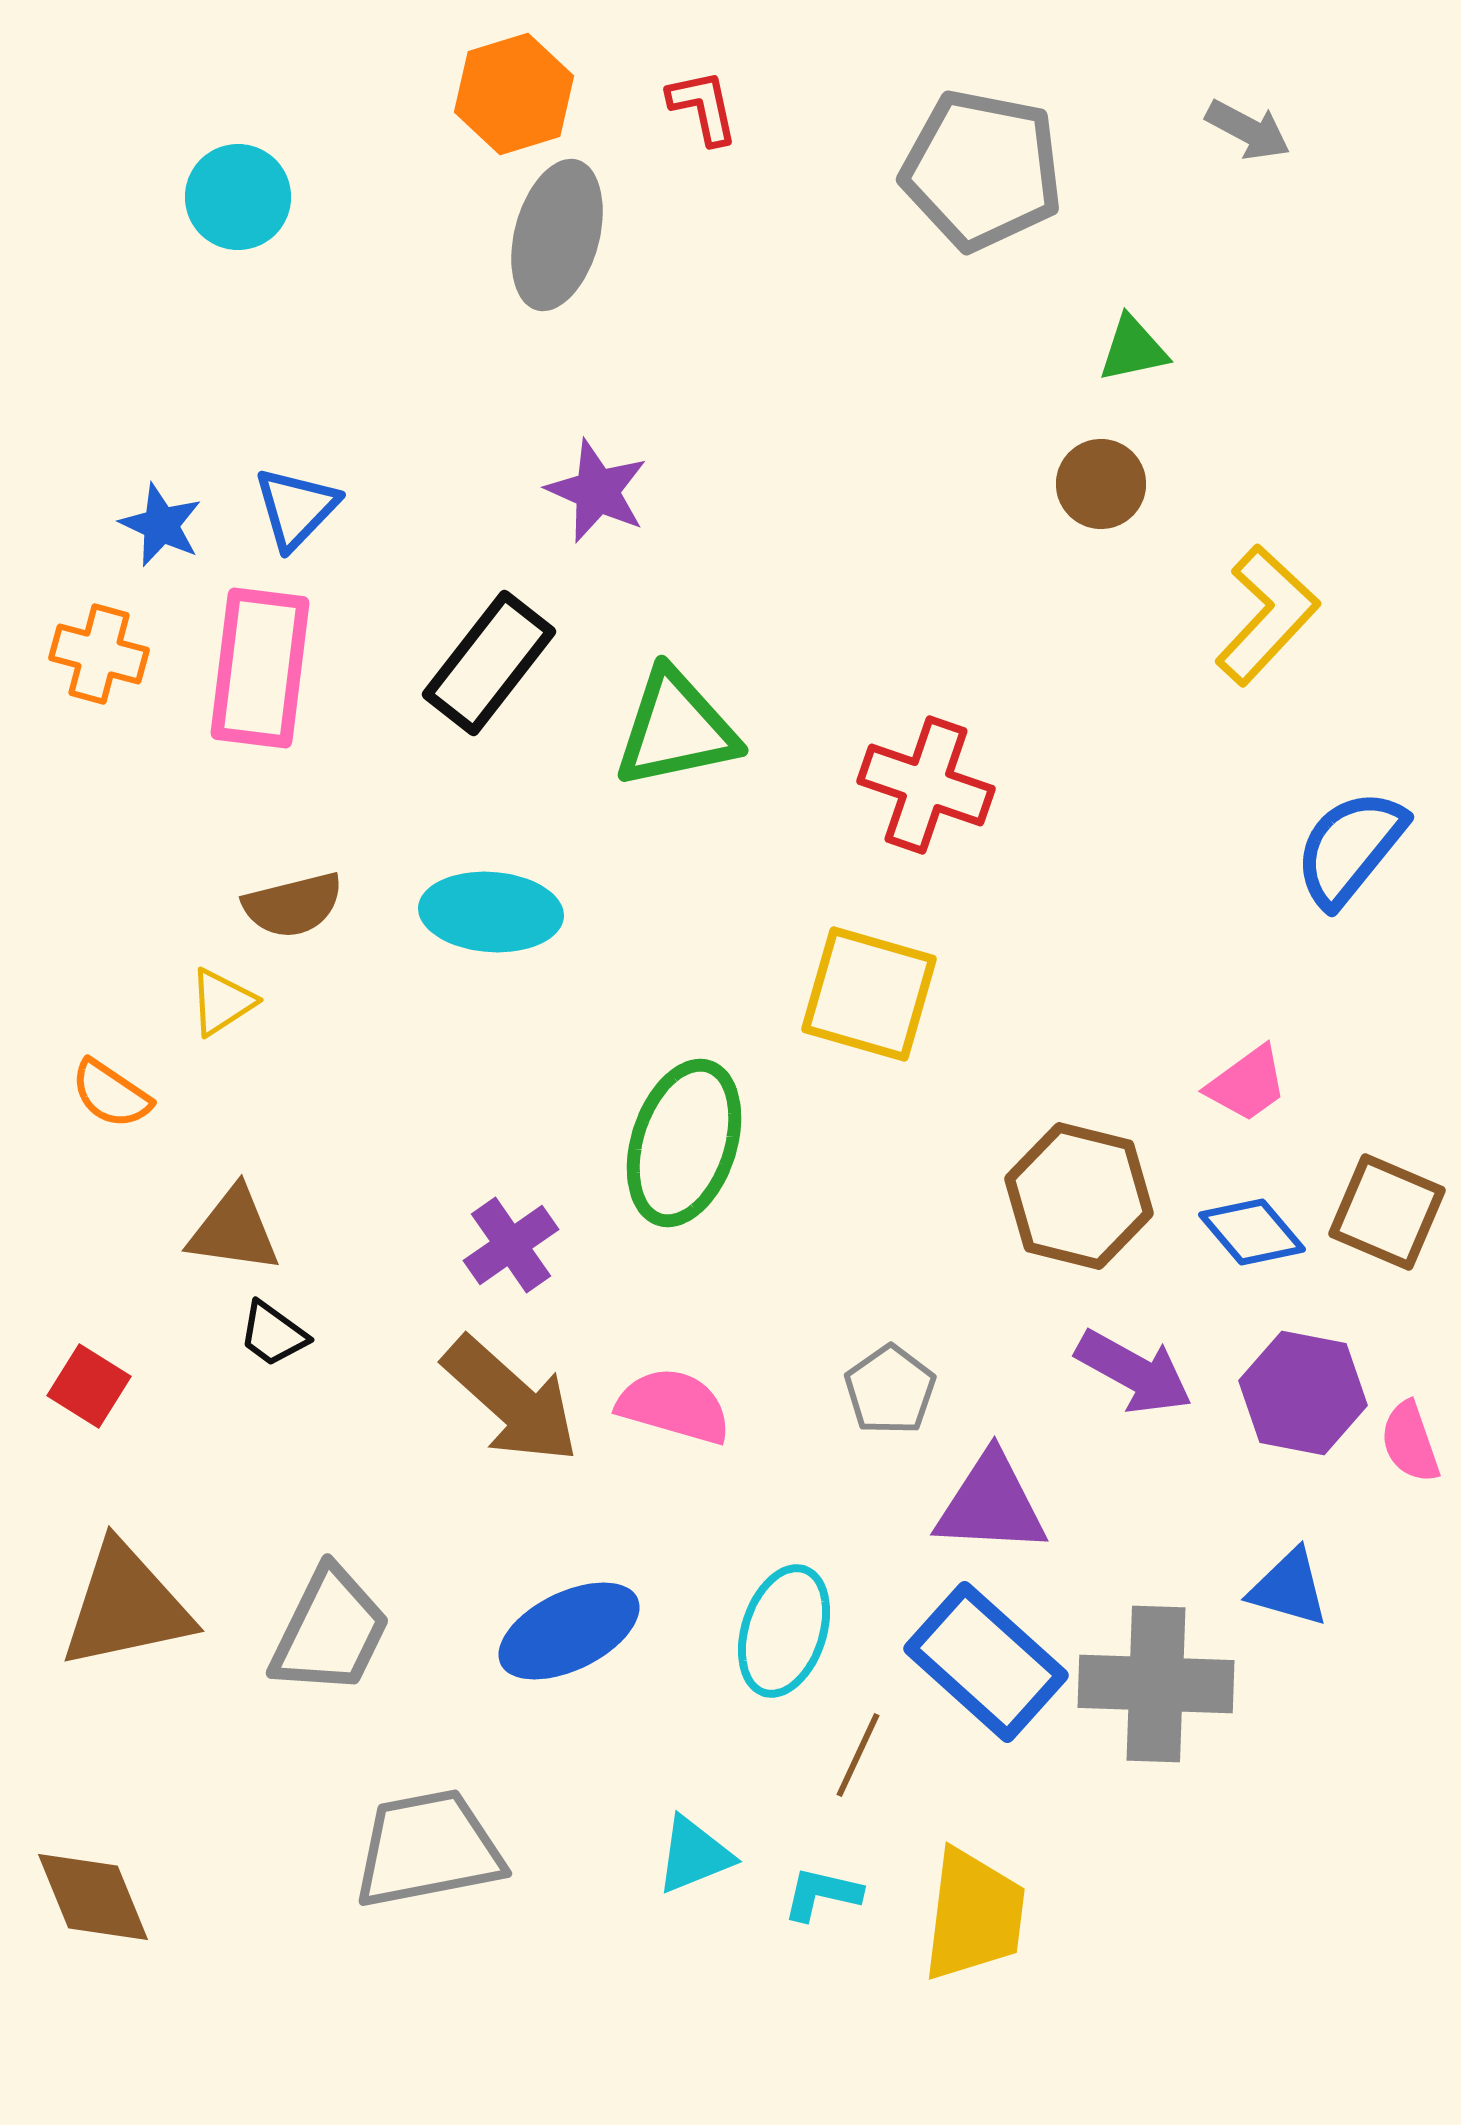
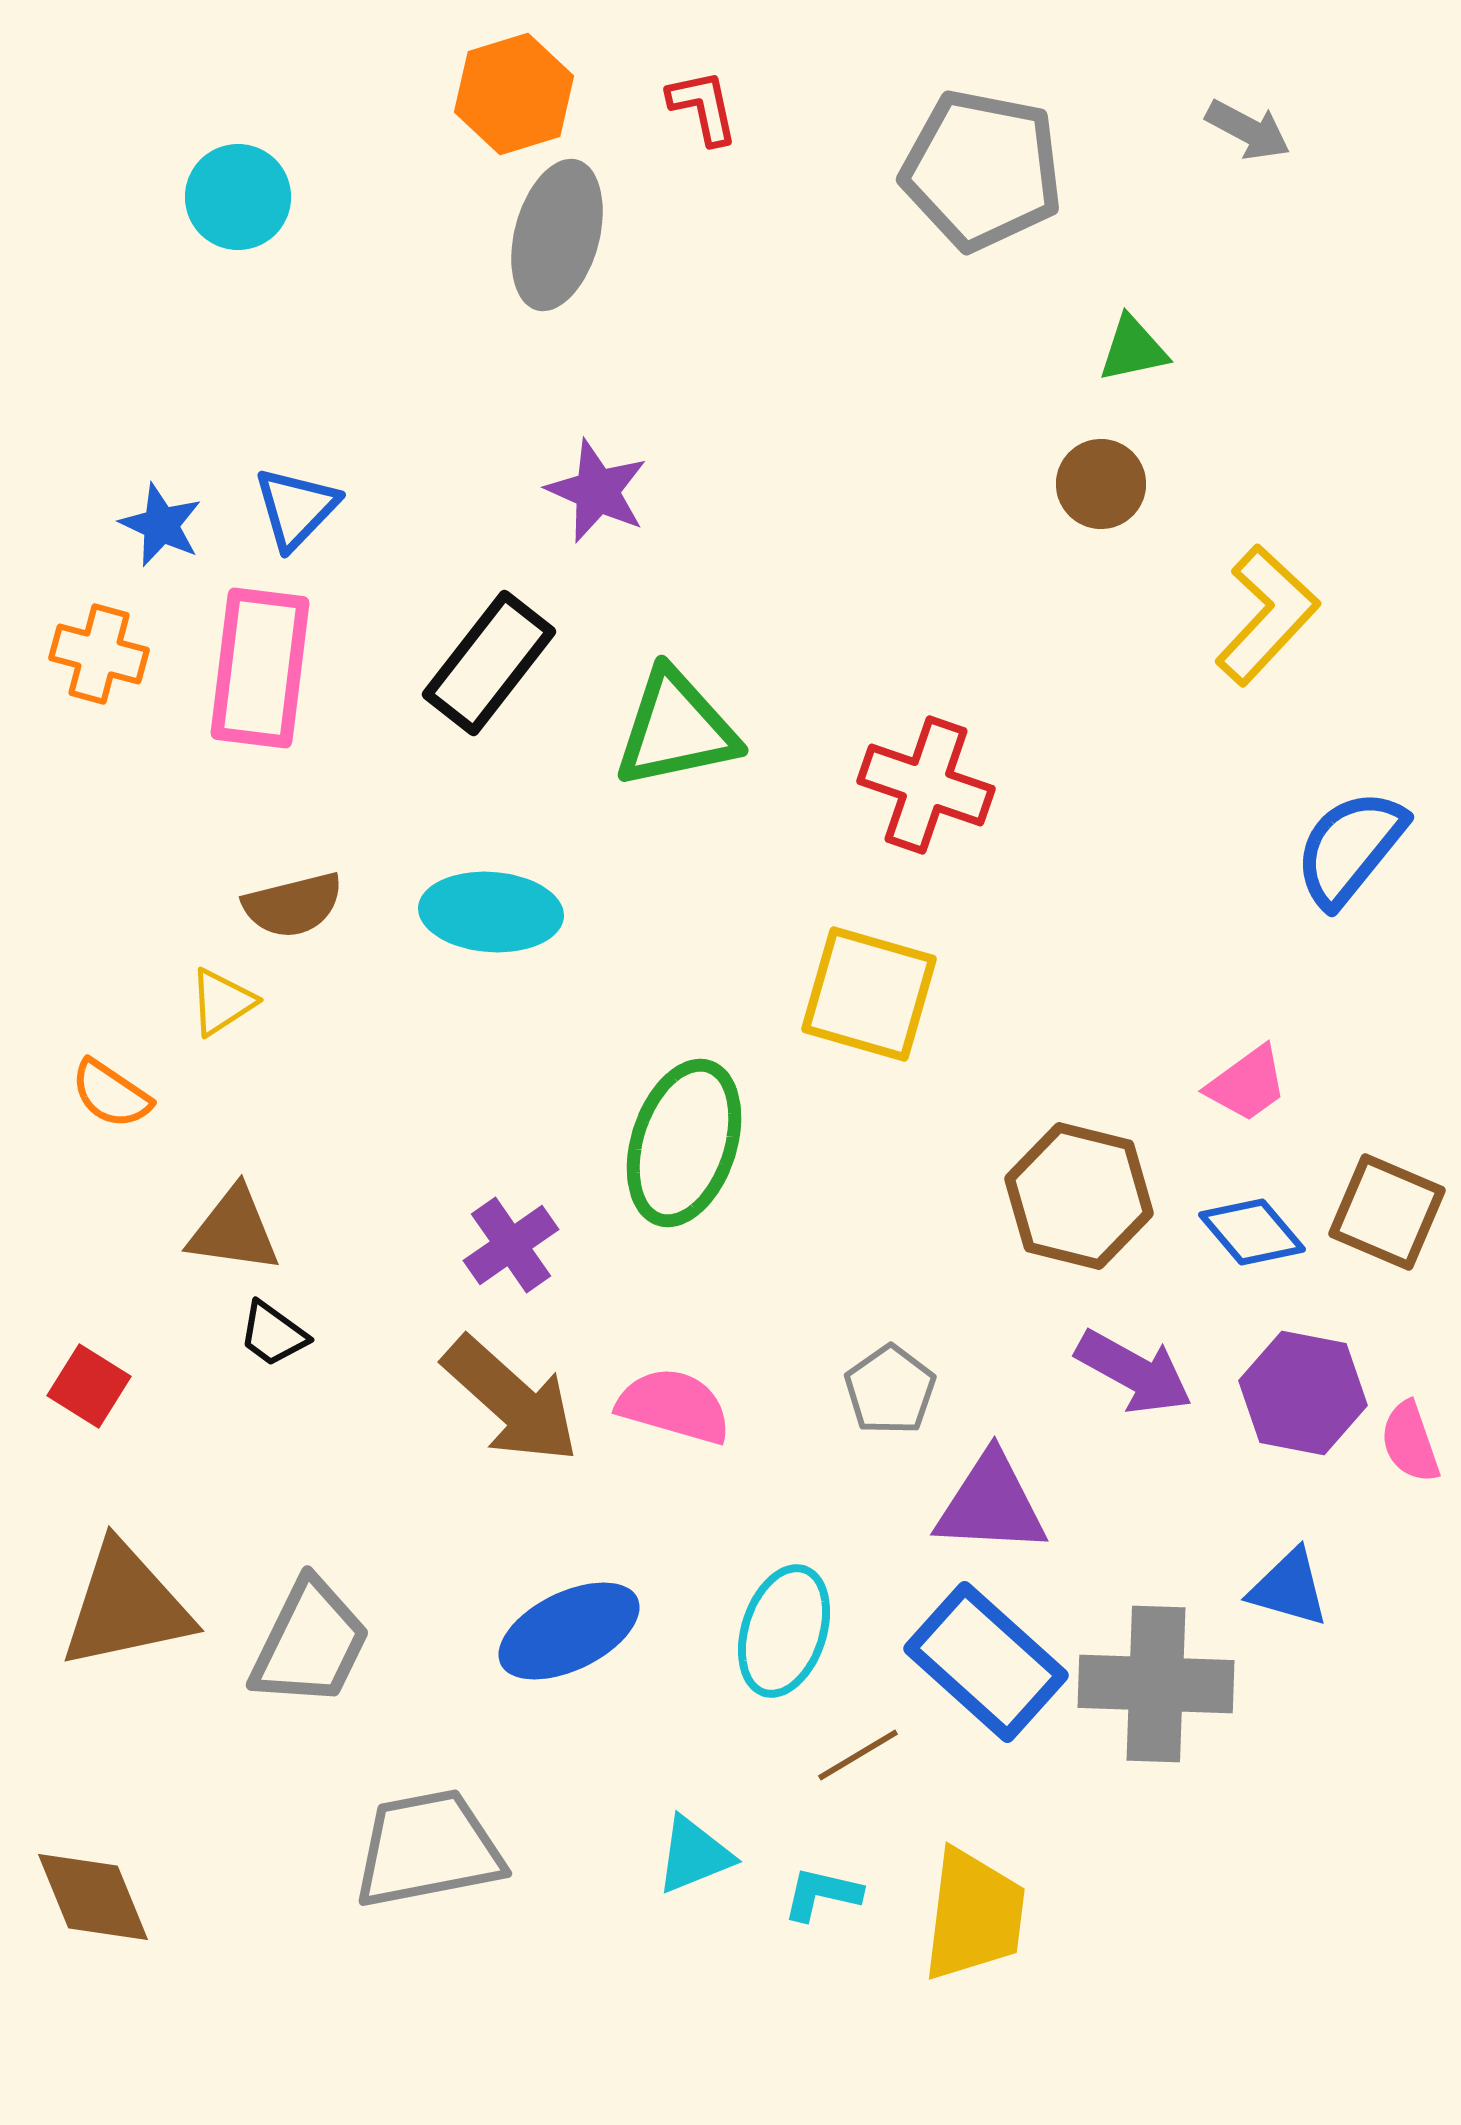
gray trapezoid at (330, 1631): moved 20 px left, 12 px down
brown line at (858, 1755): rotated 34 degrees clockwise
